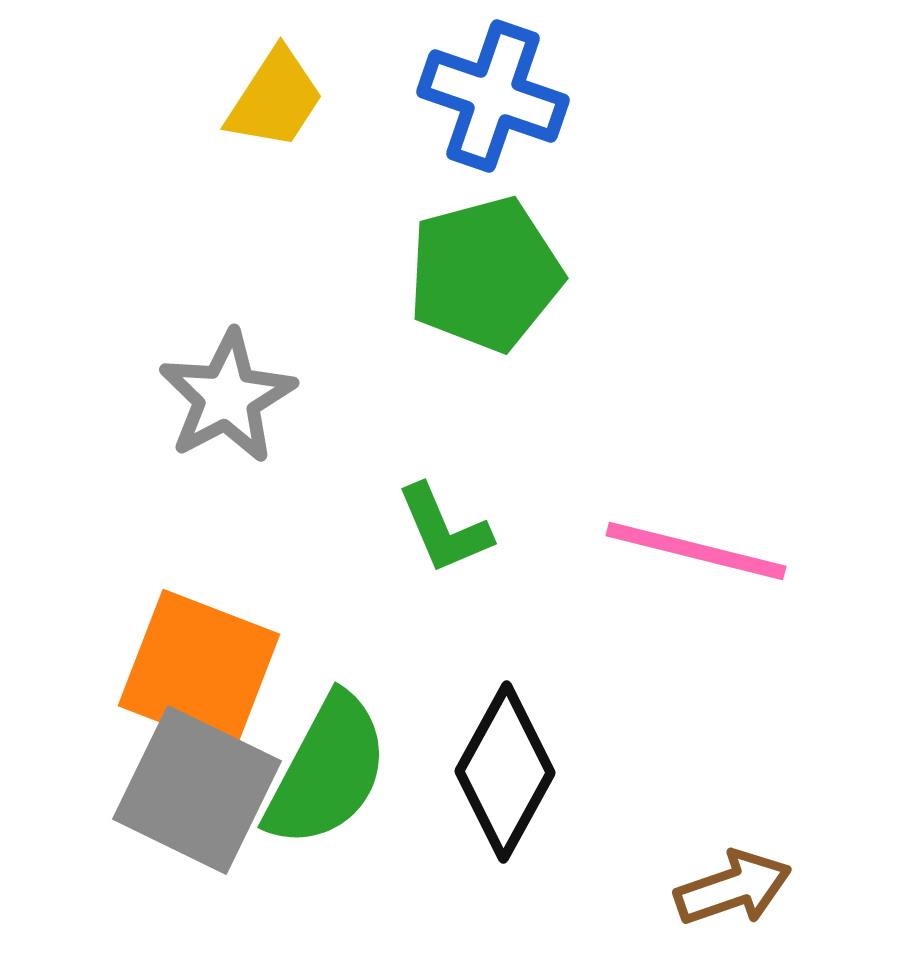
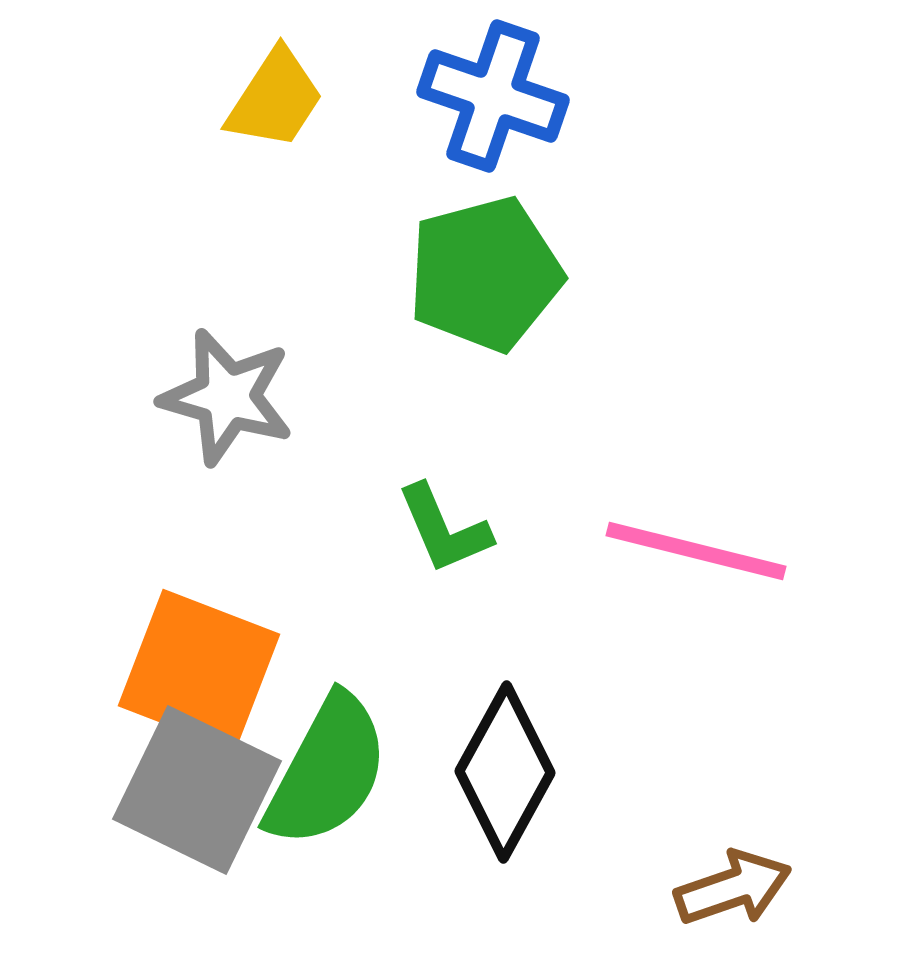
gray star: rotated 28 degrees counterclockwise
